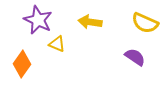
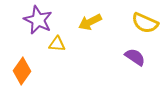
yellow arrow: rotated 35 degrees counterclockwise
yellow triangle: rotated 18 degrees counterclockwise
orange diamond: moved 7 px down
